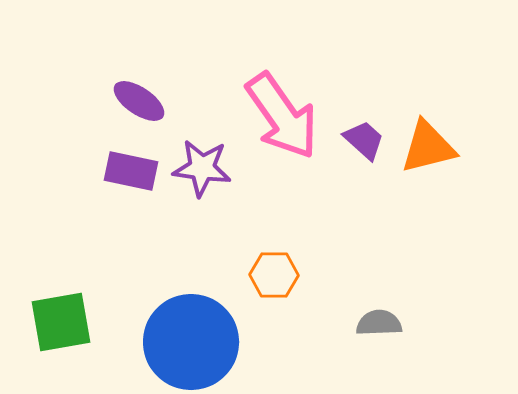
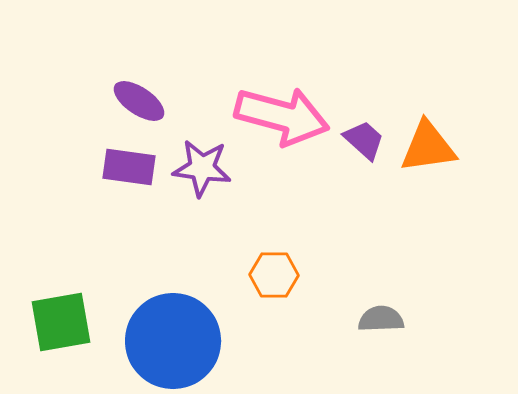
pink arrow: rotated 40 degrees counterclockwise
orange triangle: rotated 6 degrees clockwise
purple rectangle: moved 2 px left, 4 px up; rotated 4 degrees counterclockwise
gray semicircle: moved 2 px right, 4 px up
blue circle: moved 18 px left, 1 px up
